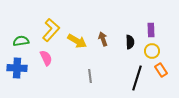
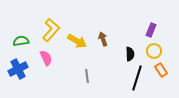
purple rectangle: rotated 24 degrees clockwise
black semicircle: moved 12 px down
yellow circle: moved 2 px right
blue cross: moved 1 px right, 1 px down; rotated 30 degrees counterclockwise
gray line: moved 3 px left
